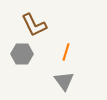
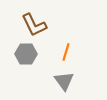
gray hexagon: moved 4 px right
